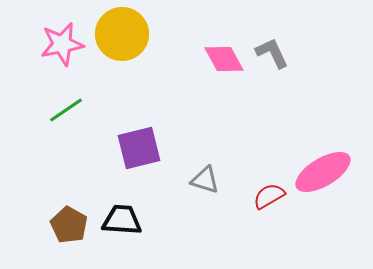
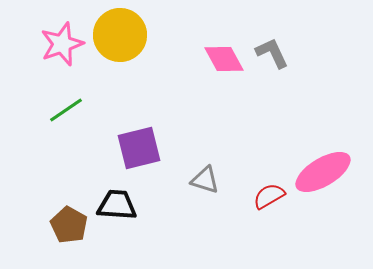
yellow circle: moved 2 px left, 1 px down
pink star: rotated 9 degrees counterclockwise
black trapezoid: moved 5 px left, 15 px up
